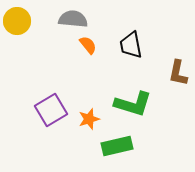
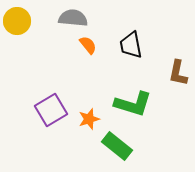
gray semicircle: moved 1 px up
green rectangle: rotated 52 degrees clockwise
